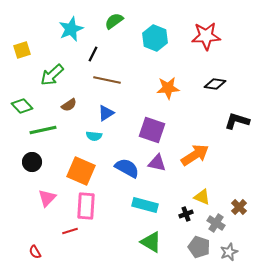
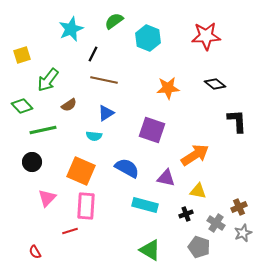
cyan hexagon: moved 7 px left
yellow square: moved 5 px down
green arrow: moved 4 px left, 5 px down; rotated 10 degrees counterclockwise
brown line: moved 3 px left
black diamond: rotated 30 degrees clockwise
black L-shape: rotated 70 degrees clockwise
purple triangle: moved 9 px right, 15 px down
yellow triangle: moved 4 px left, 6 px up; rotated 12 degrees counterclockwise
brown cross: rotated 21 degrees clockwise
green triangle: moved 1 px left, 8 px down
gray star: moved 14 px right, 19 px up
